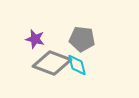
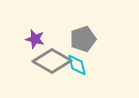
gray pentagon: moved 1 px right; rotated 25 degrees counterclockwise
gray diamond: moved 2 px up; rotated 9 degrees clockwise
